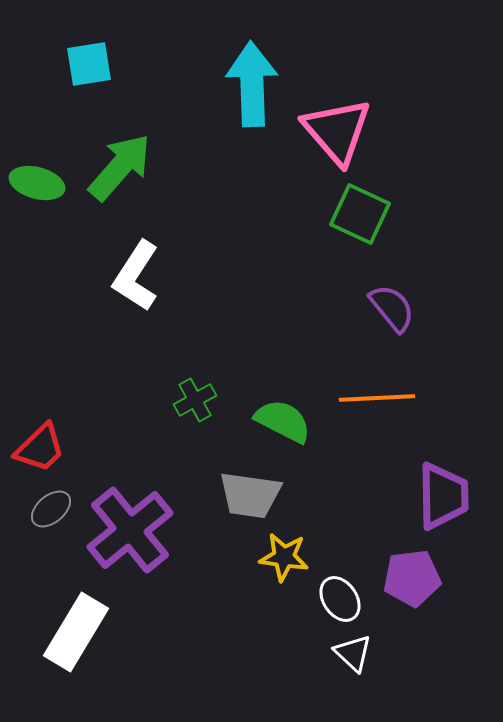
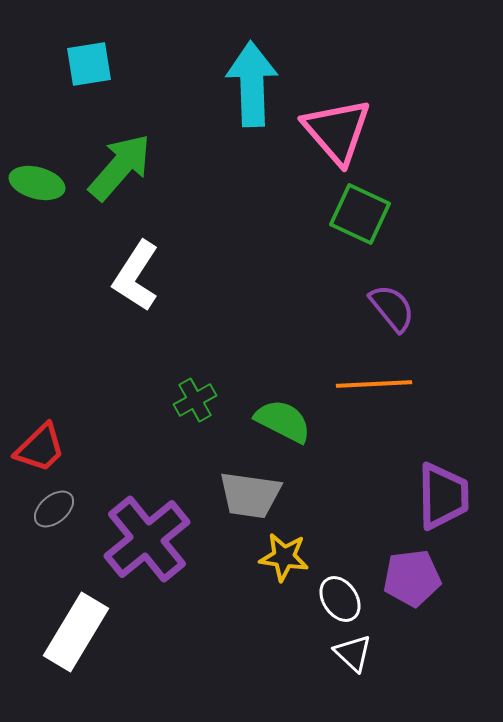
orange line: moved 3 px left, 14 px up
gray ellipse: moved 3 px right
purple cross: moved 17 px right, 9 px down
